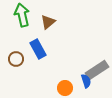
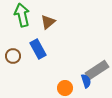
brown circle: moved 3 px left, 3 px up
